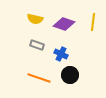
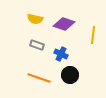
yellow line: moved 13 px down
